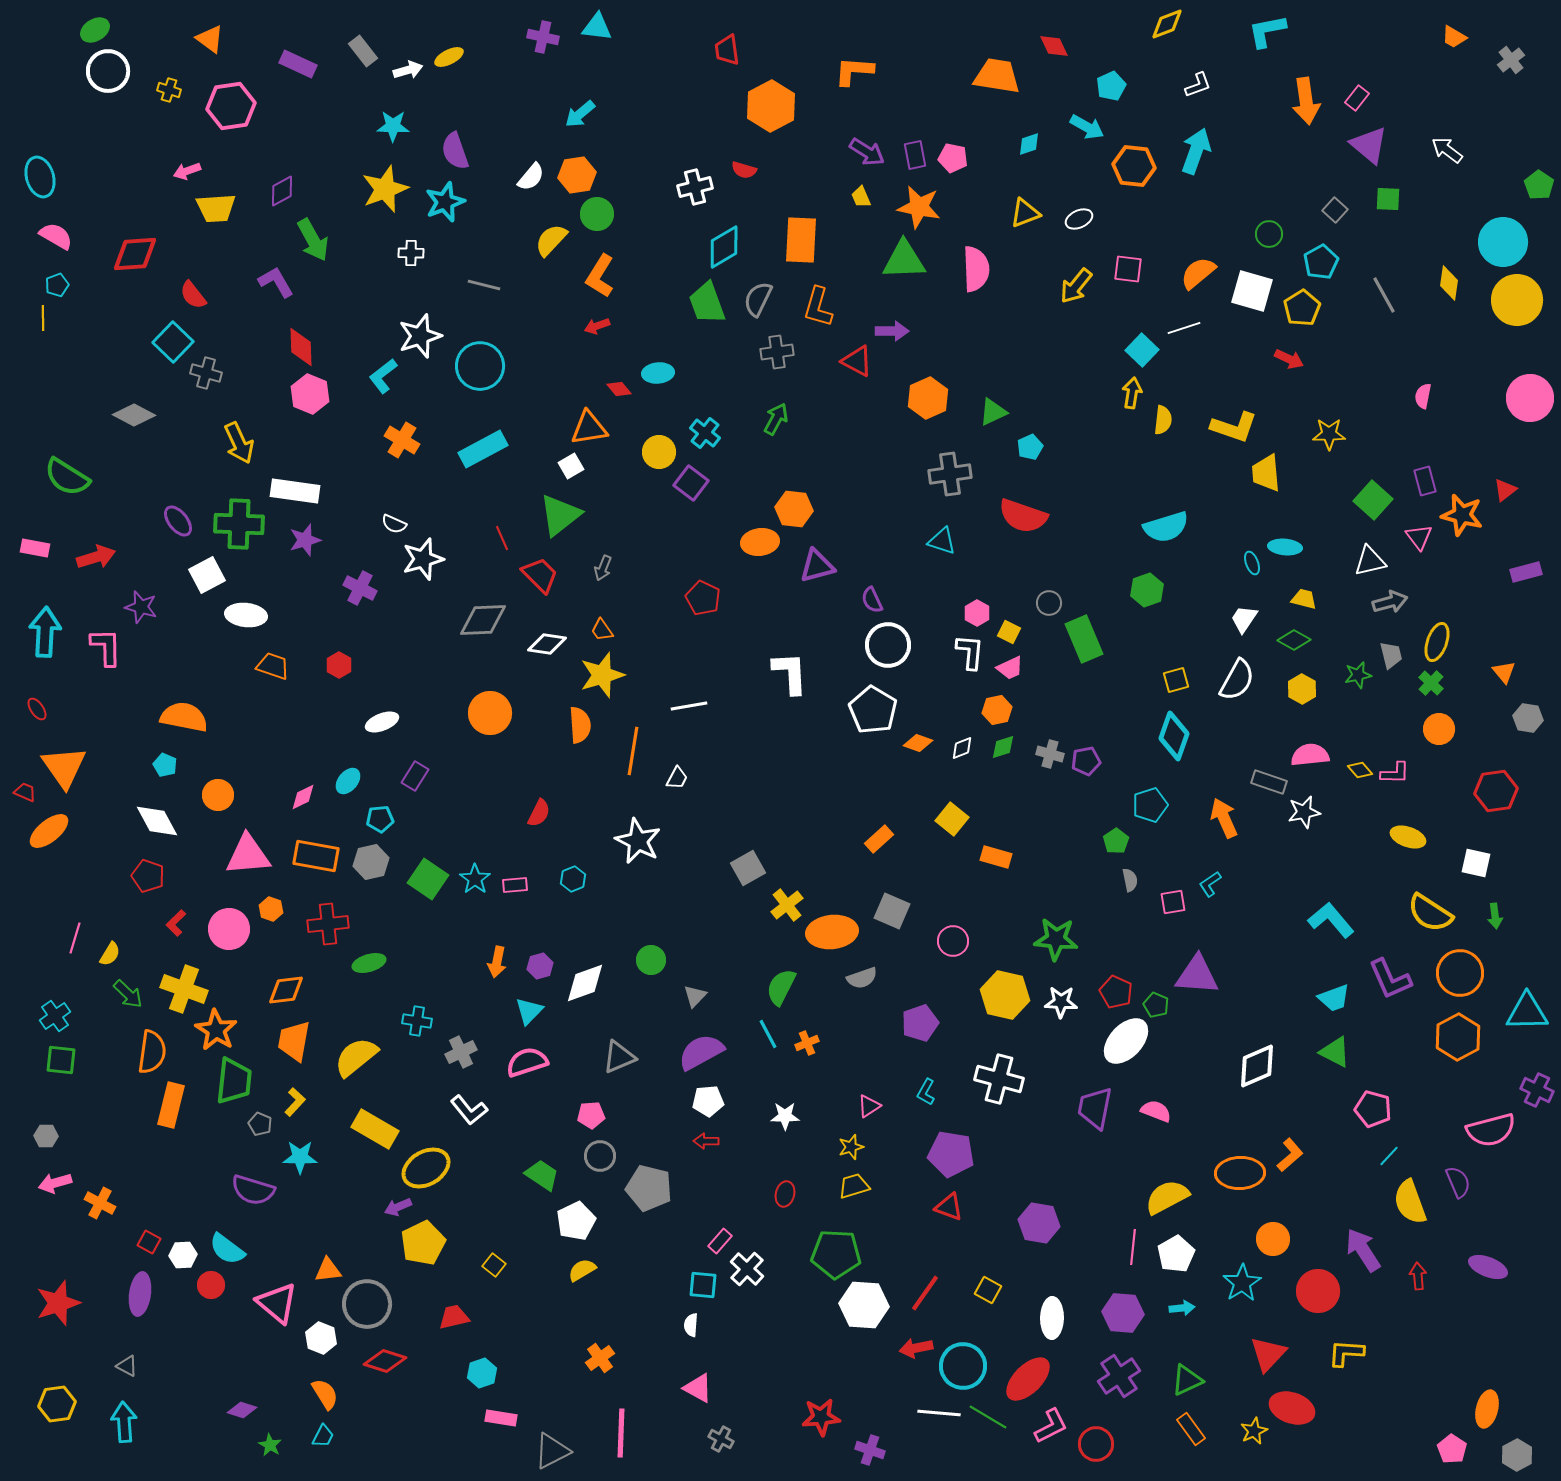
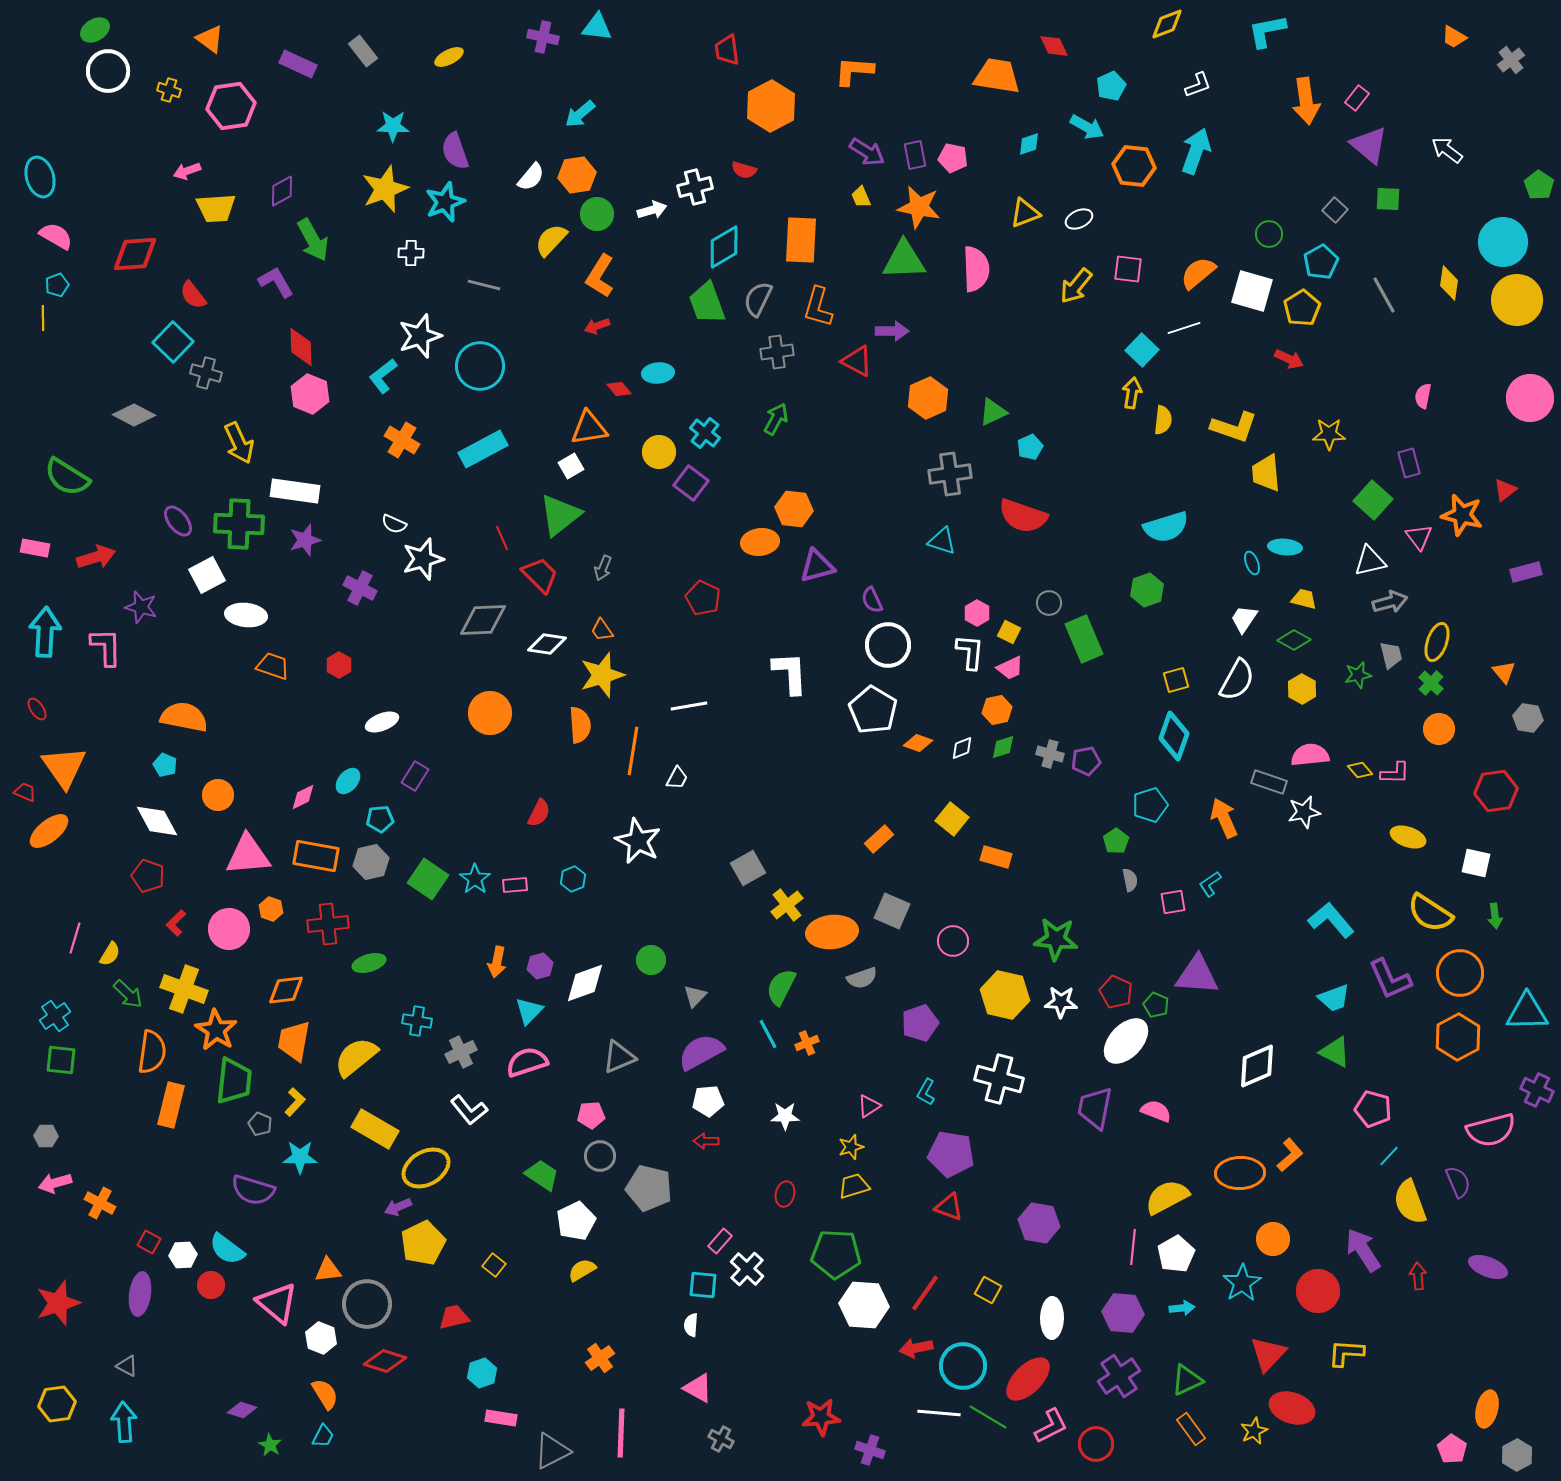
white arrow at (408, 70): moved 244 px right, 140 px down
purple rectangle at (1425, 481): moved 16 px left, 18 px up
